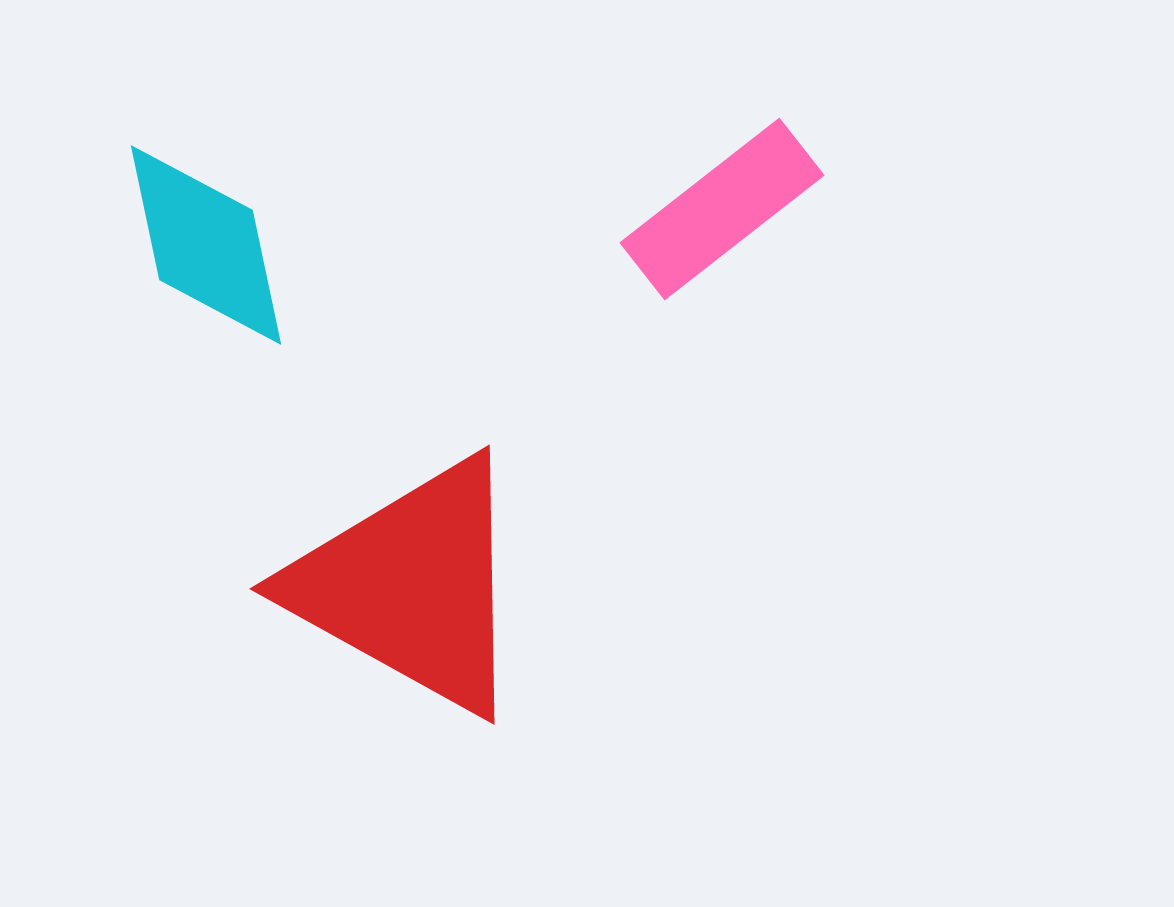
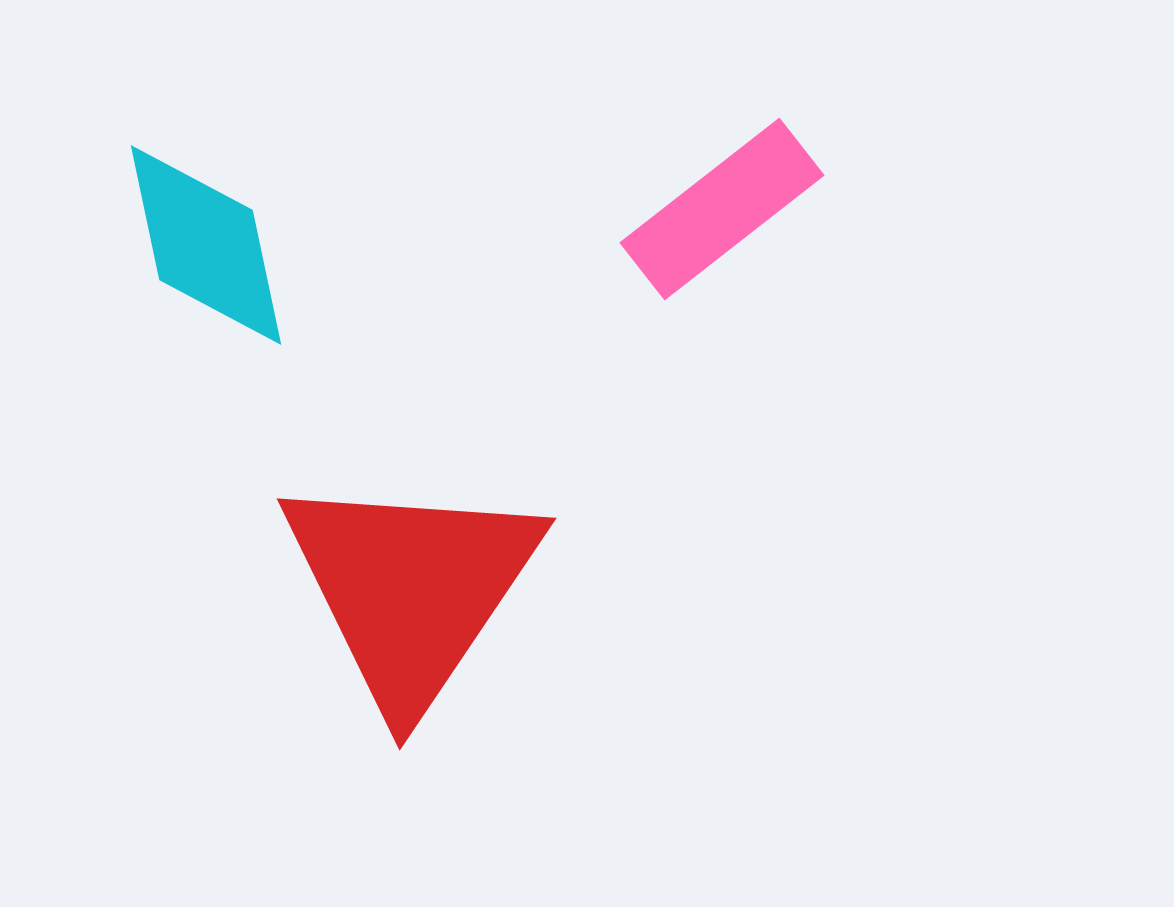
red triangle: moved 3 px down; rotated 35 degrees clockwise
